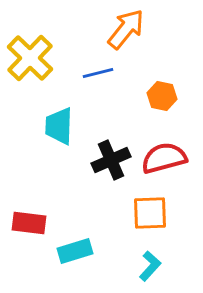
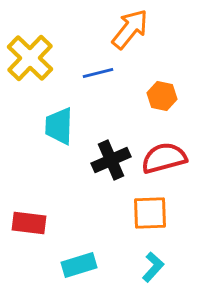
orange arrow: moved 4 px right
cyan rectangle: moved 4 px right, 14 px down
cyan L-shape: moved 3 px right, 1 px down
